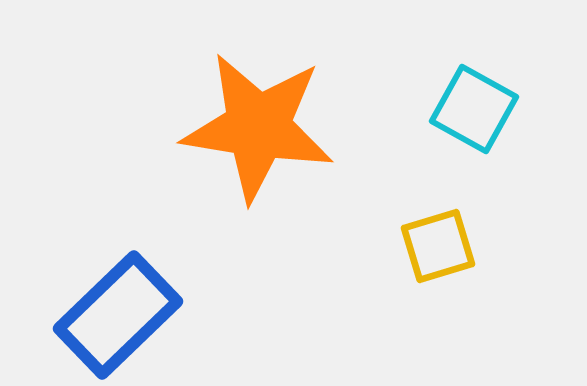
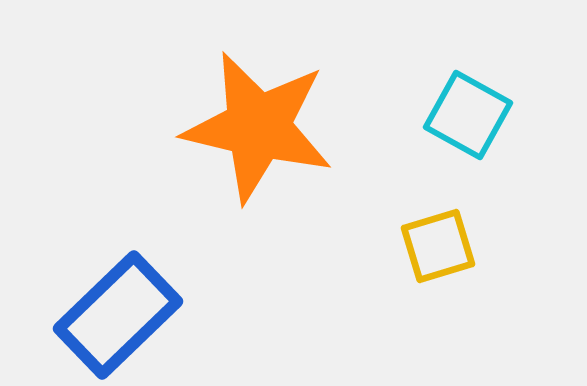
cyan square: moved 6 px left, 6 px down
orange star: rotated 4 degrees clockwise
